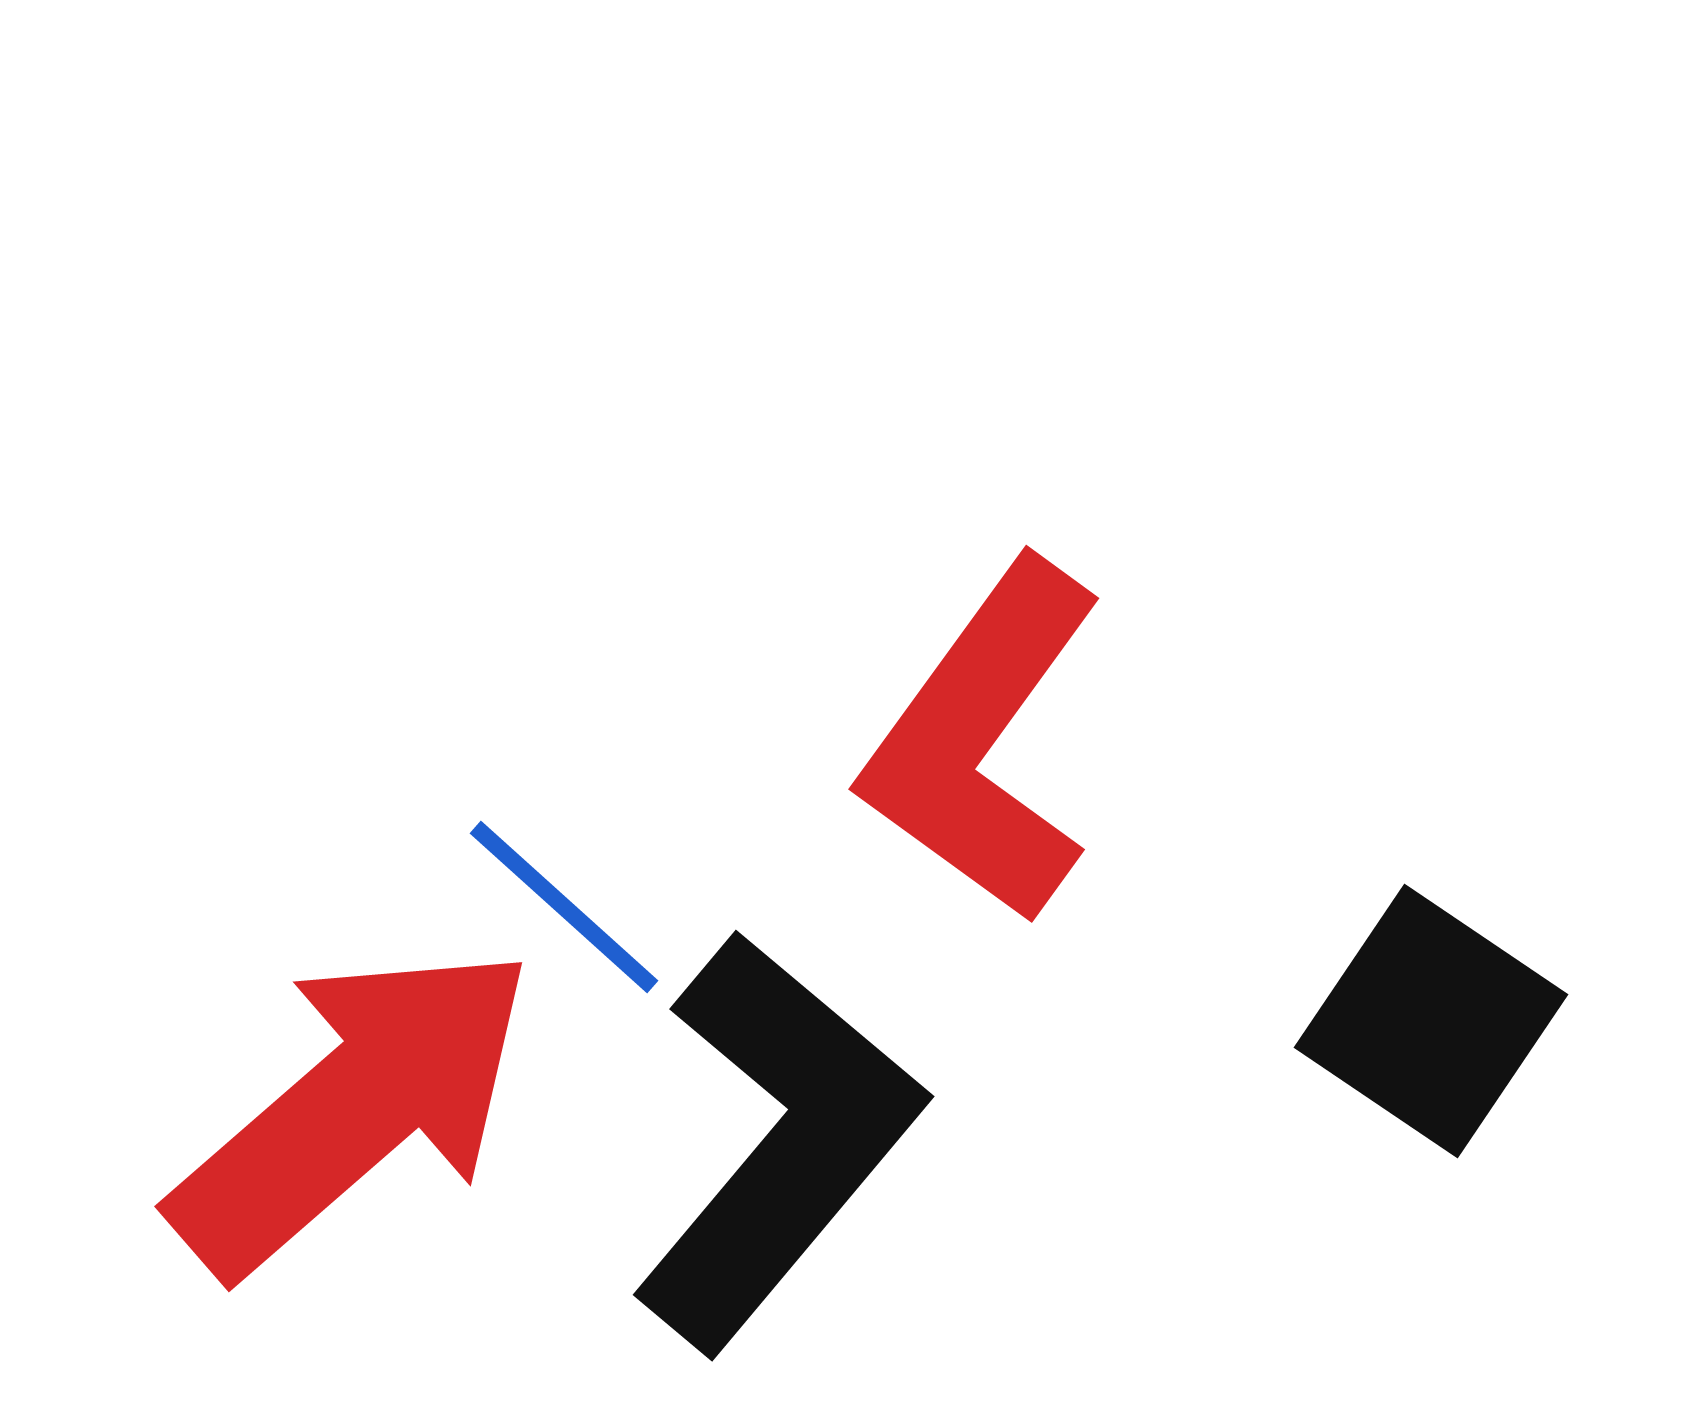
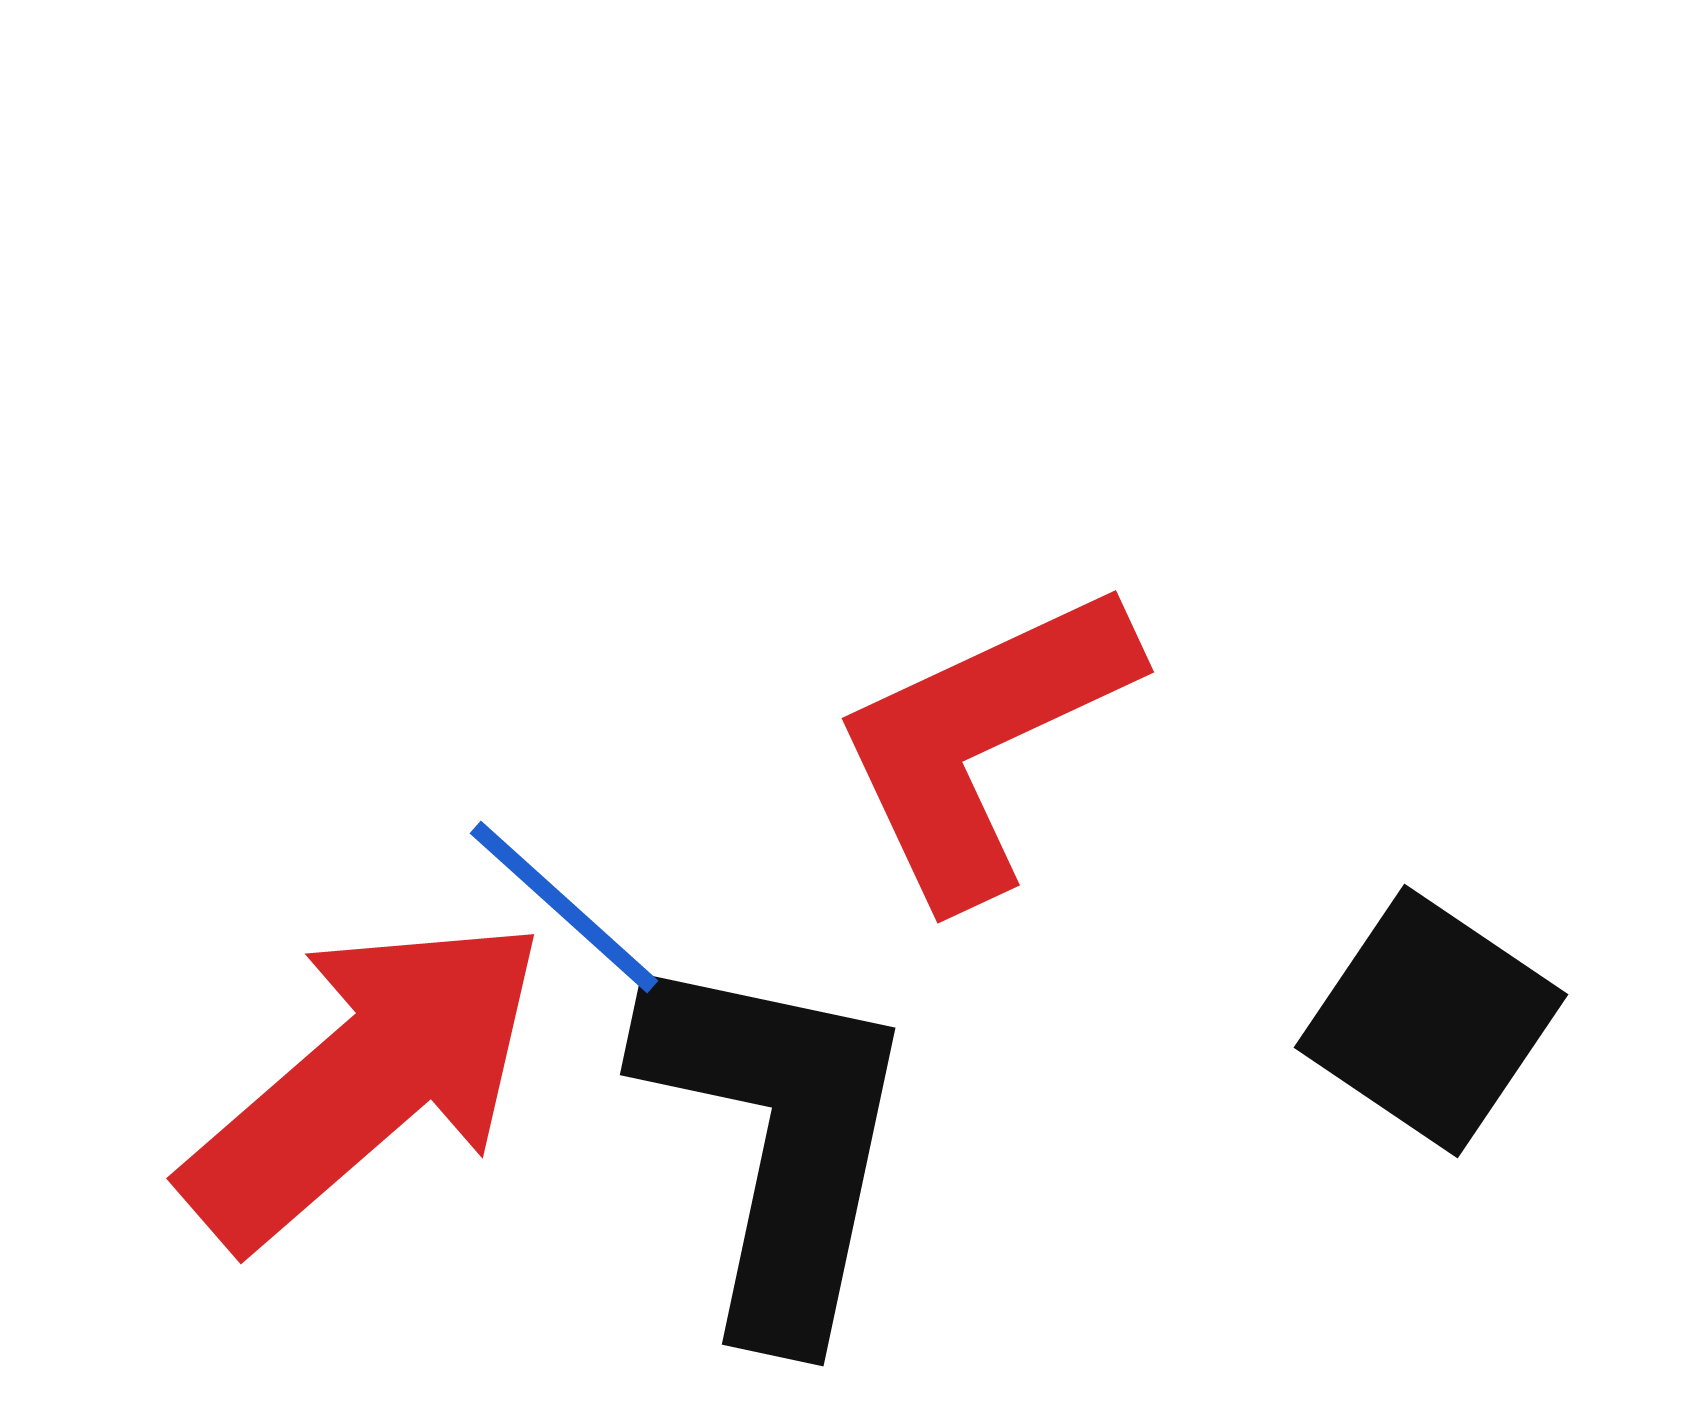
red L-shape: rotated 29 degrees clockwise
red arrow: moved 12 px right, 28 px up
black L-shape: rotated 28 degrees counterclockwise
